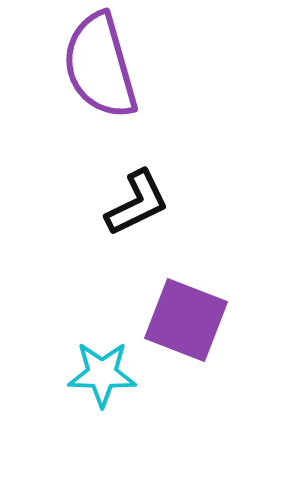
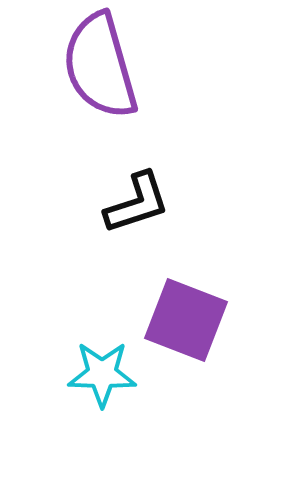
black L-shape: rotated 8 degrees clockwise
